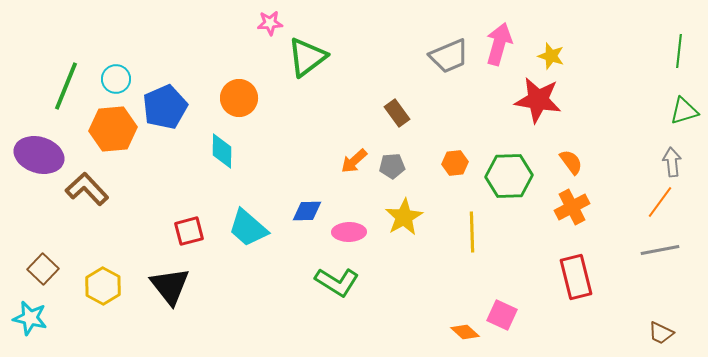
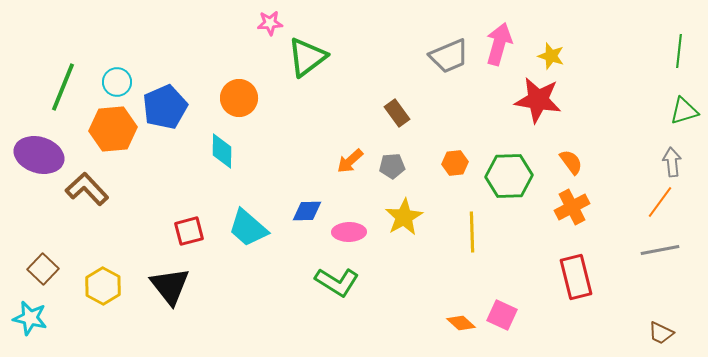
cyan circle at (116, 79): moved 1 px right, 3 px down
green line at (66, 86): moved 3 px left, 1 px down
orange arrow at (354, 161): moved 4 px left
orange diamond at (465, 332): moved 4 px left, 9 px up
